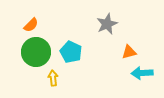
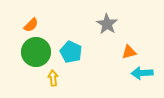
gray star: rotated 15 degrees counterclockwise
